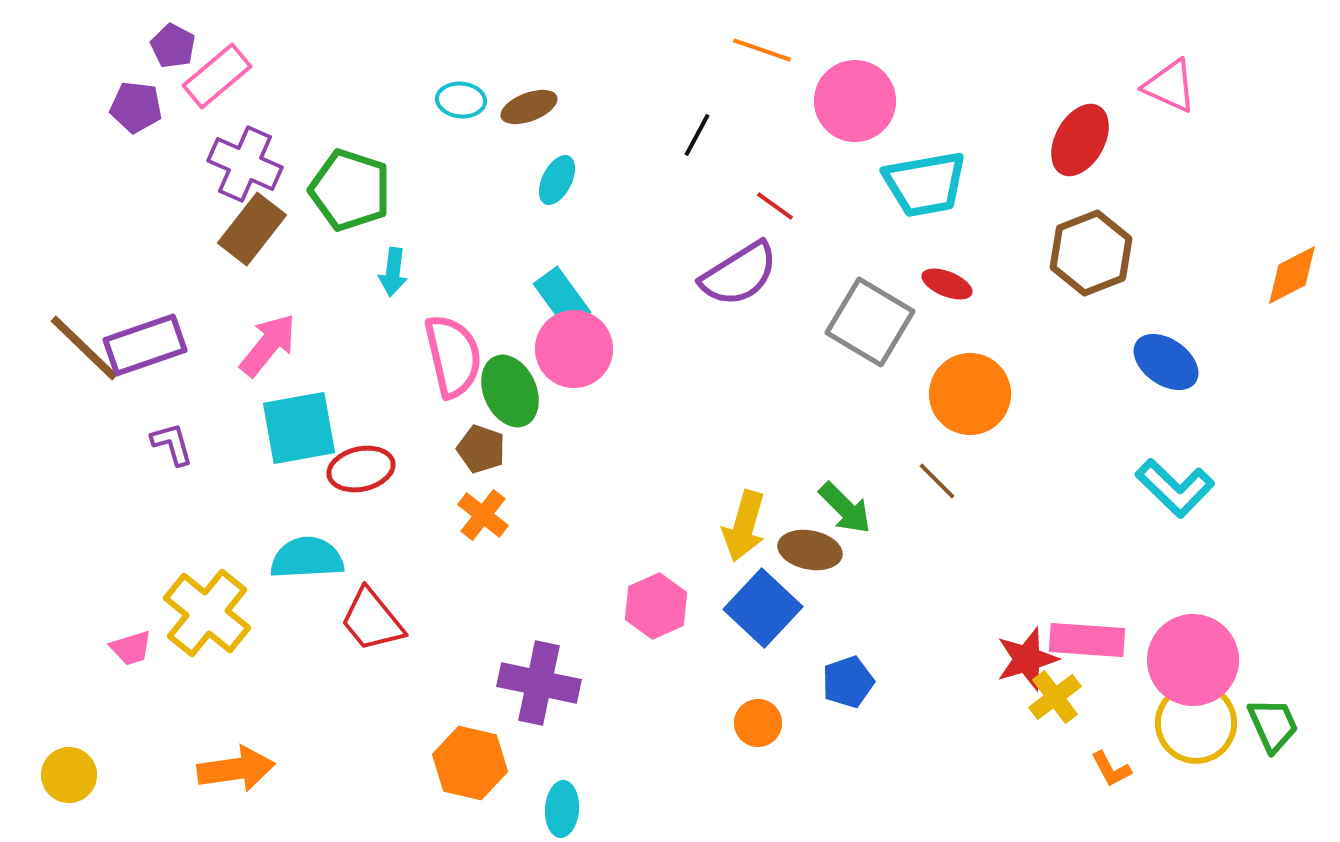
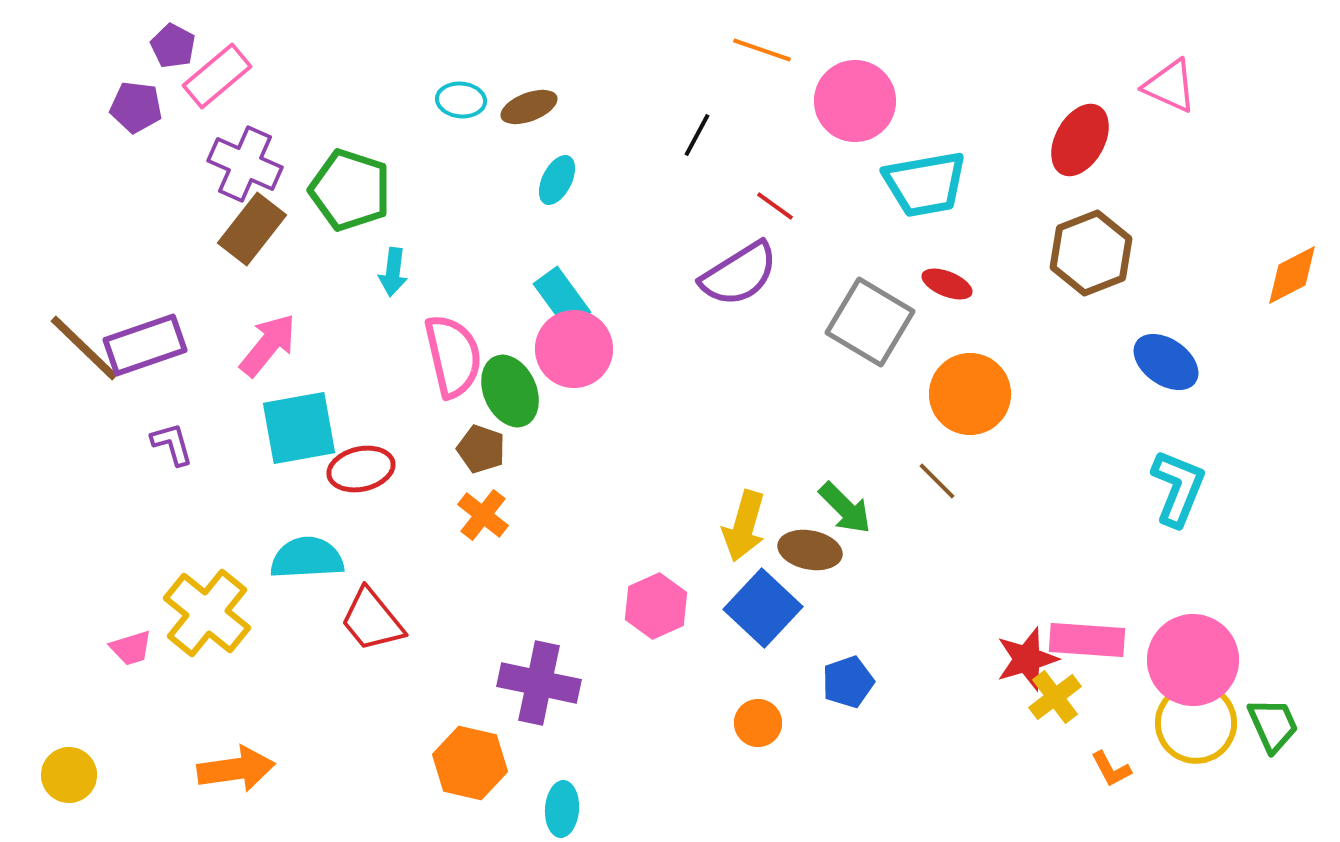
cyan L-shape at (1175, 488): moved 3 px right; rotated 112 degrees counterclockwise
